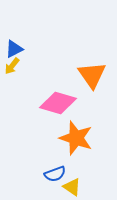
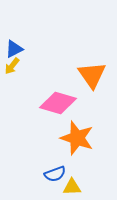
orange star: moved 1 px right
yellow triangle: rotated 36 degrees counterclockwise
